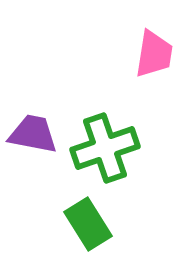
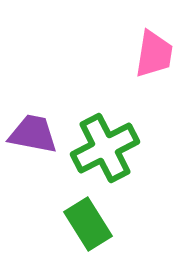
green cross: rotated 8 degrees counterclockwise
